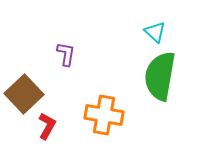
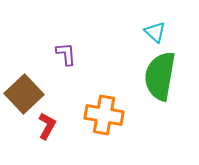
purple L-shape: rotated 15 degrees counterclockwise
